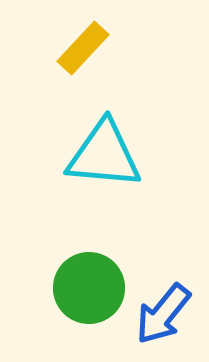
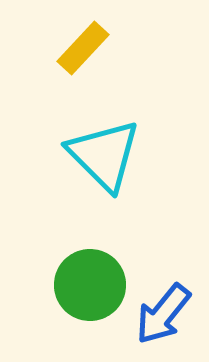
cyan triangle: rotated 40 degrees clockwise
green circle: moved 1 px right, 3 px up
